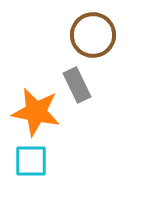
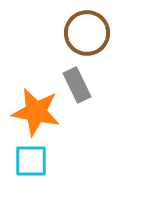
brown circle: moved 6 px left, 2 px up
